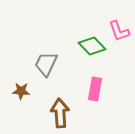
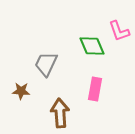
green diamond: rotated 20 degrees clockwise
